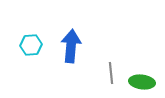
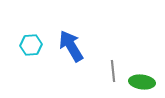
blue arrow: rotated 36 degrees counterclockwise
gray line: moved 2 px right, 2 px up
